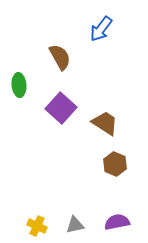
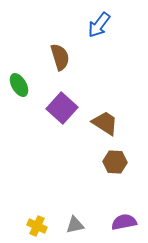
blue arrow: moved 2 px left, 4 px up
brown semicircle: rotated 12 degrees clockwise
green ellipse: rotated 25 degrees counterclockwise
purple square: moved 1 px right
brown hexagon: moved 2 px up; rotated 20 degrees counterclockwise
purple semicircle: moved 7 px right
